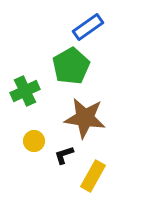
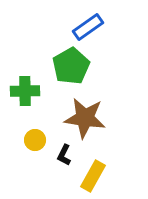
green cross: rotated 24 degrees clockwise
yellow circle: moved 1 px right, 1 px up
black L-shape: rotated 45 degrees counterclockwise
